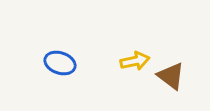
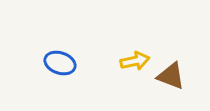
brown triangle: rotated 16 degrees counterclockwise
